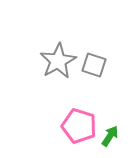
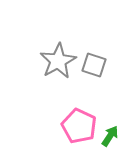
pink pentagon: rotated 8 degrees clockwise
